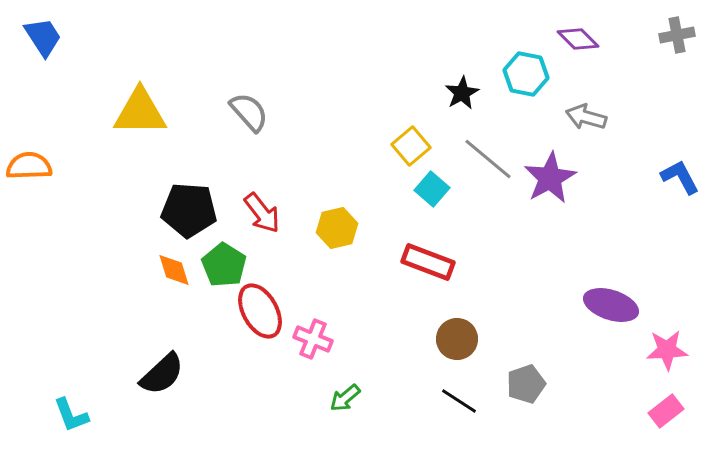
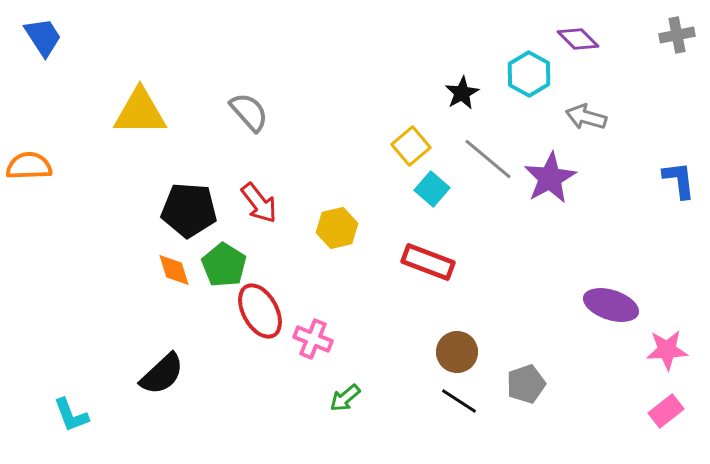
cyan hexagon: moved 3 px right; rotated 18 degrees clockwise
blue L-shape: moved 1 px left, 3 px down; rotated 21 degrees clockwise
red arrow: moved 3 px left, 10 px up
brown circle: moved 13 px down
